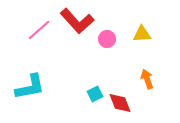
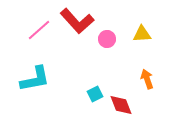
cyan L-shape: moved 5 px right, 8 px up
red diamond: moved 1 px right, 2 px down
